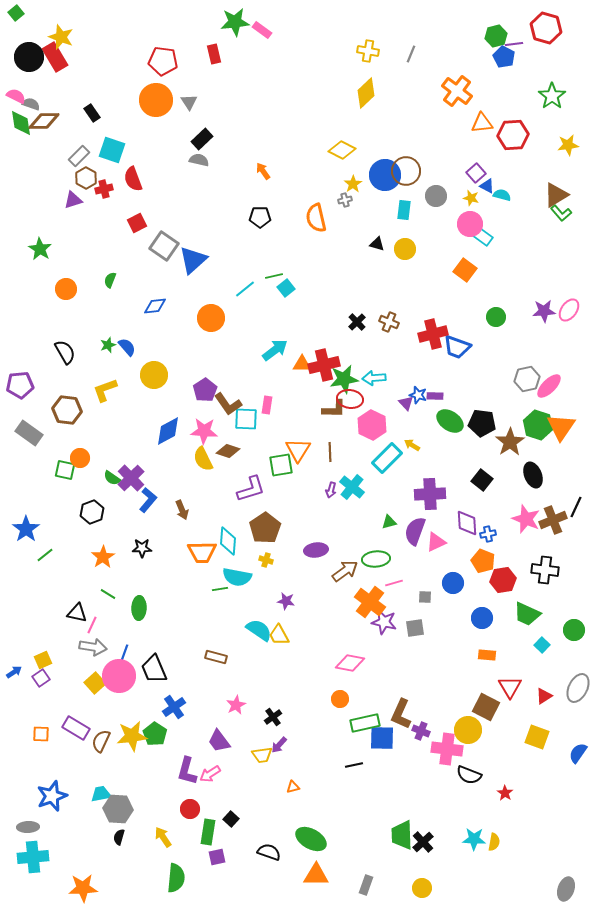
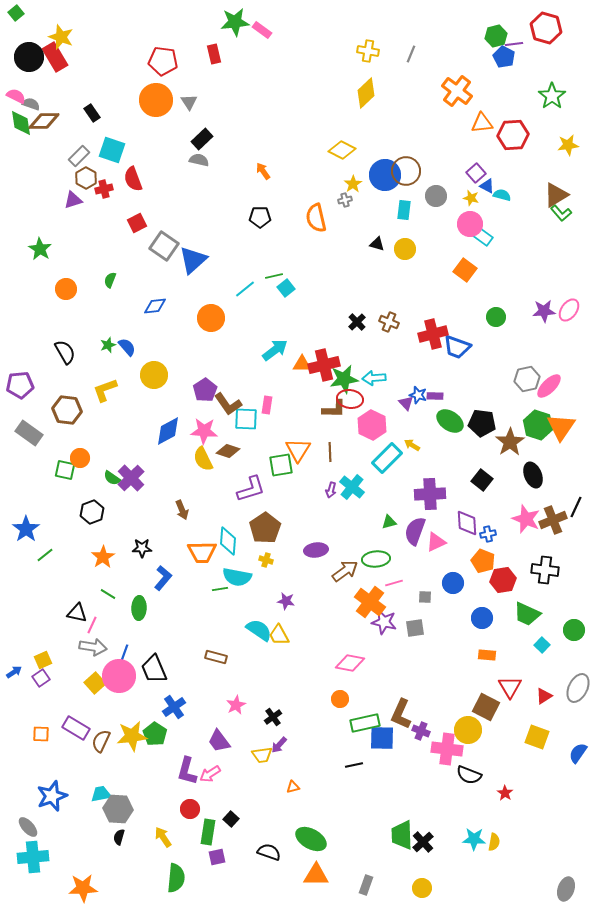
blue L-shape at (148, 500): moved 15 px right, 78 px down
gray ellipse at (28, 827): rotated 50 degrees clockwise
